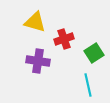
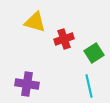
purple cross: moved 11 px left, 23 px down
cyan line: moved 1 px right, 1 px down
